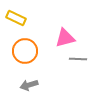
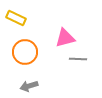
orange circle: moved 1 px down
gray arrow: moved 1 px down
